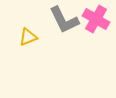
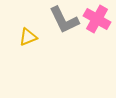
pink cross: moved 1 px right
